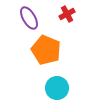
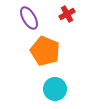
orange pentagon: moved 1 px left, 1 px down
cyan circle: moved 2 px left, 1 px down
